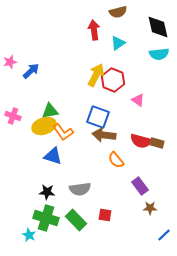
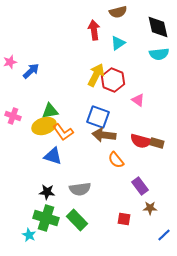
red square: moved 19 px right, 4 px down
green rectangle: moved 1 px right
